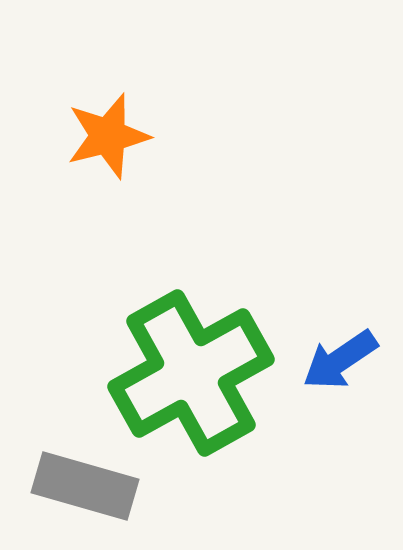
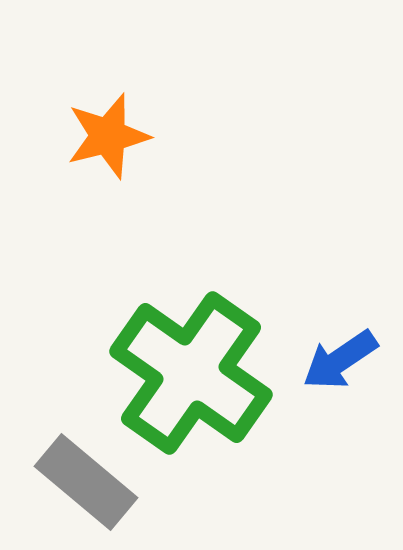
green cross: rotated 26 degrees counterclockwise
gray rectangle: moved 1 px right, 4 px up; rotated 24 degrees clockwise
